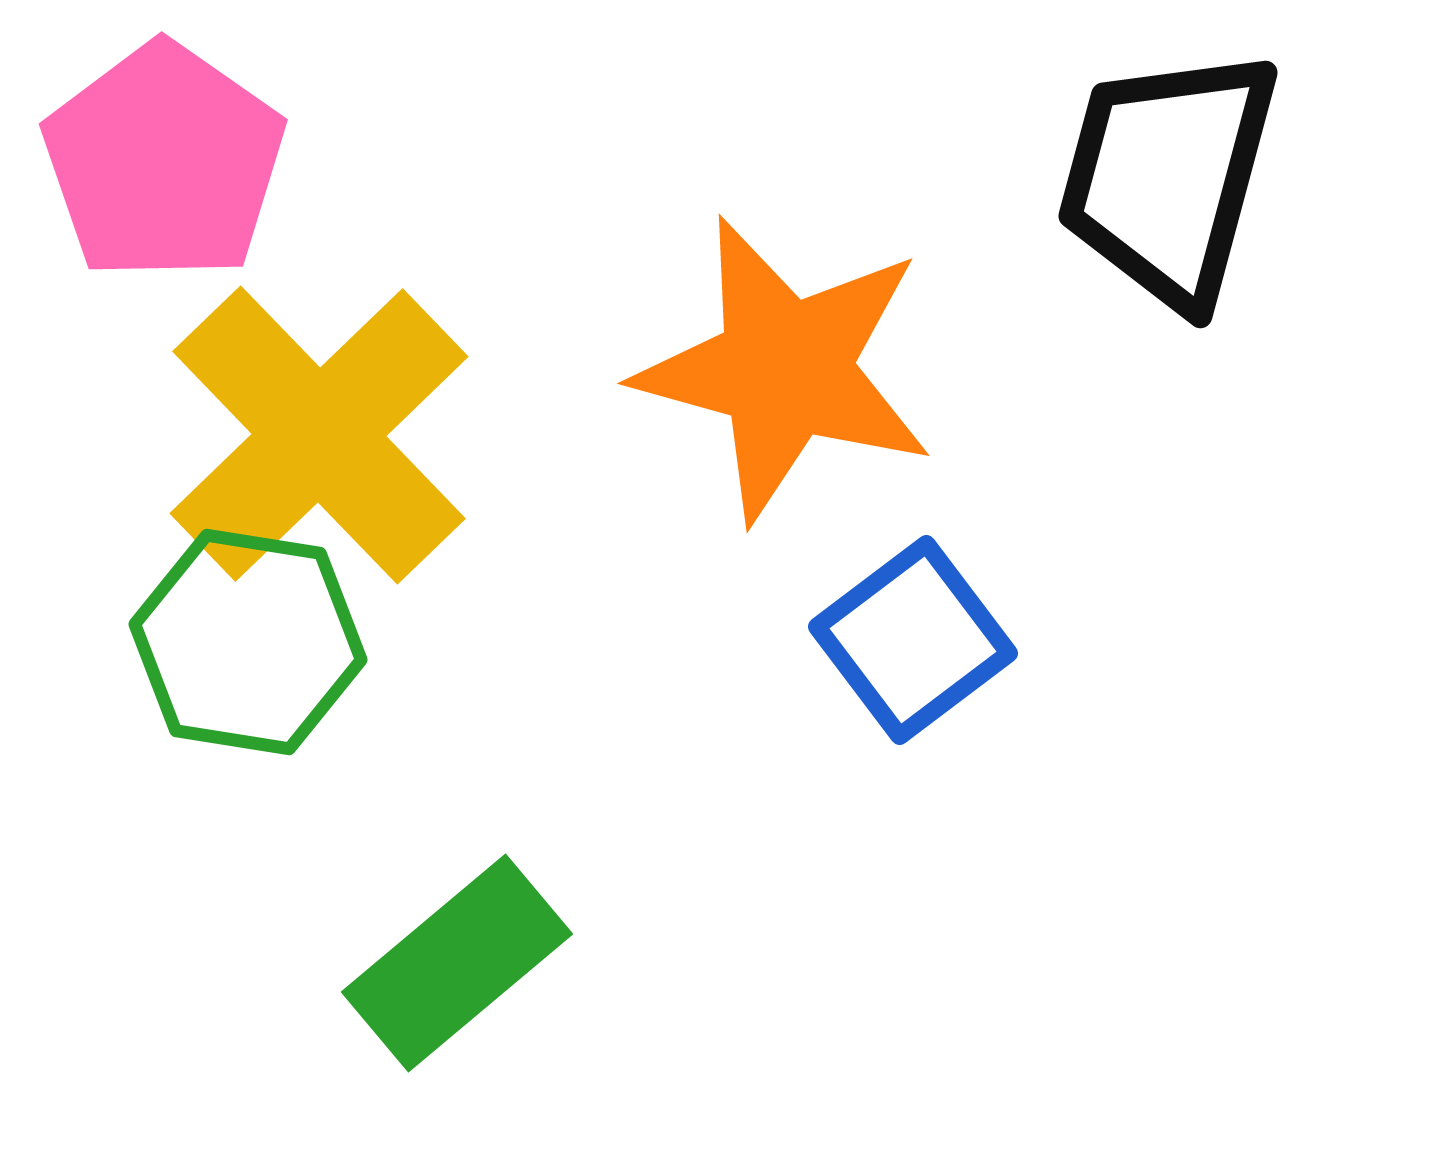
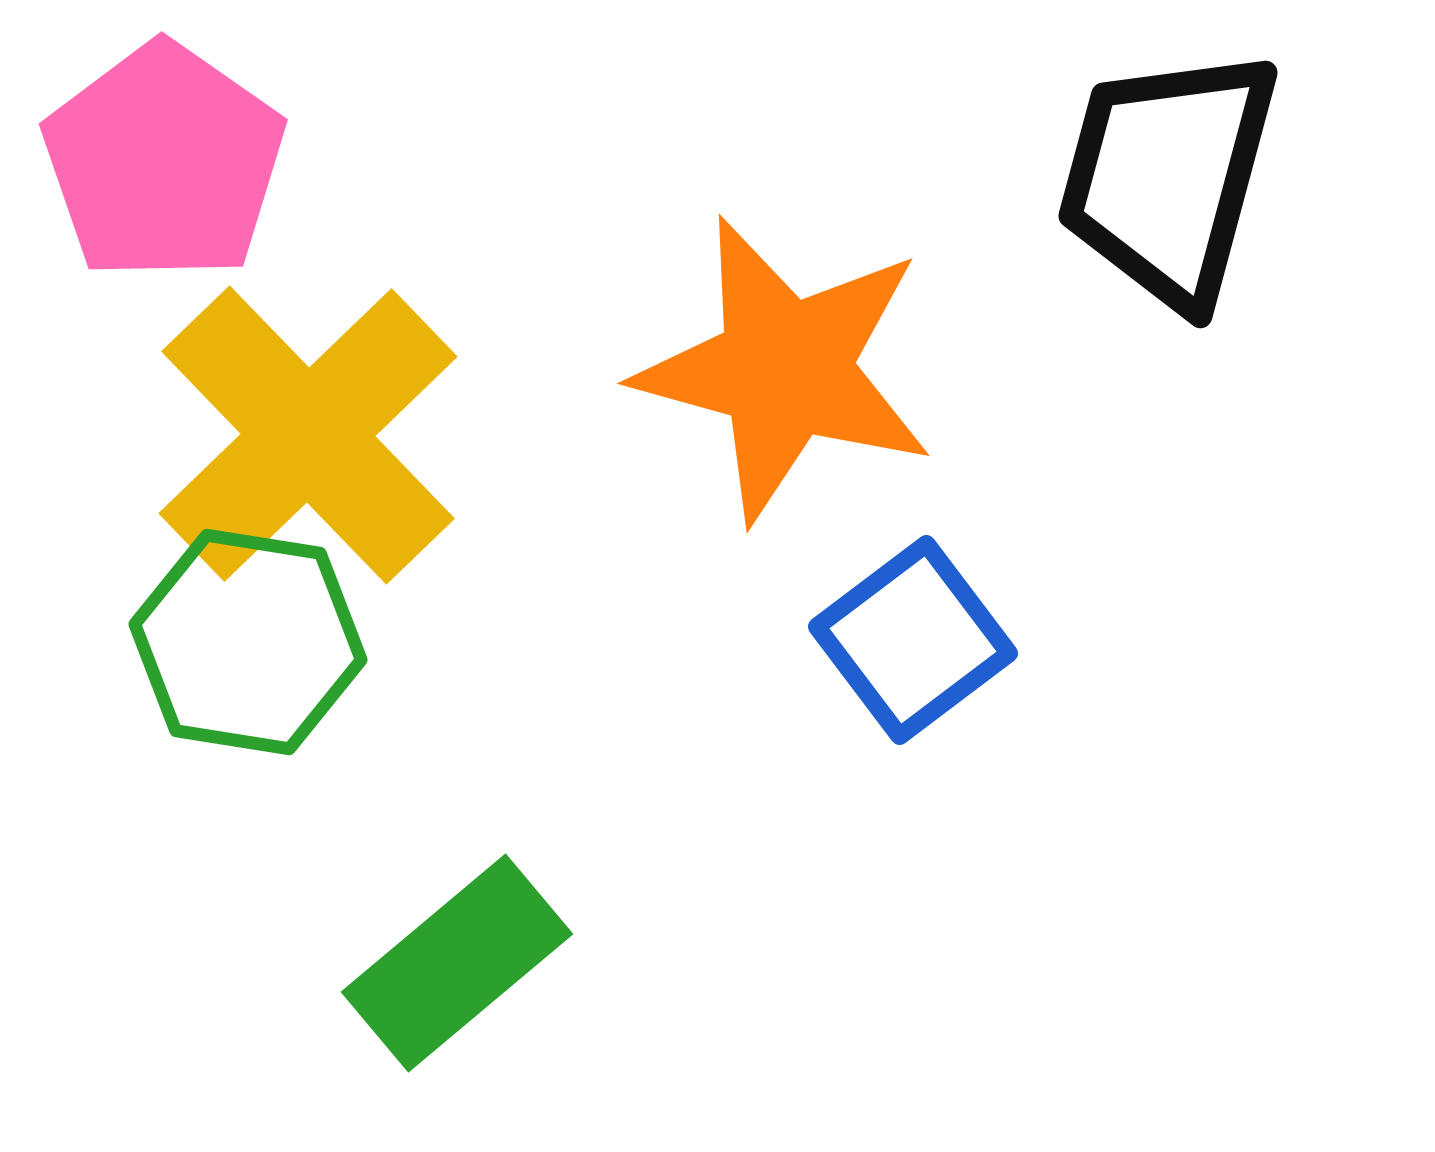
yellow cross: moved 11 px left
